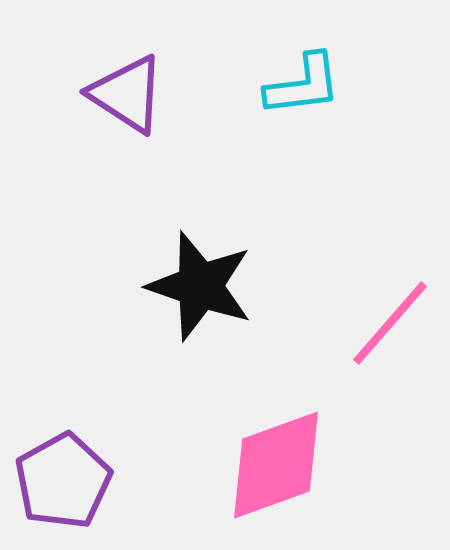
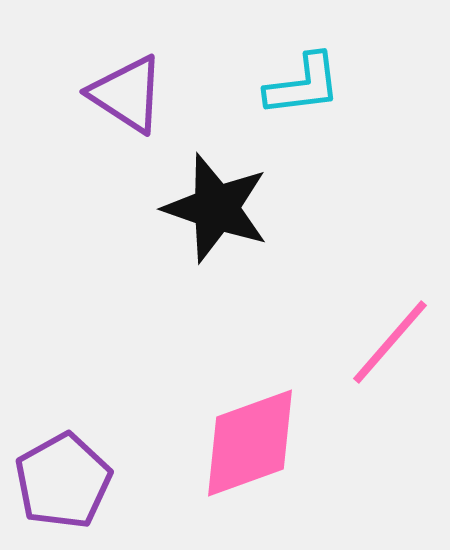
black star: moved 16 px right, 78 px up
pink line: moved 19 px down
pink diamond: moved 26 px left, 22 px up
